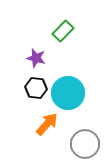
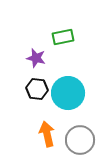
green rectangle: moved 6 px down; rotated 35 degrees clockwise
black hexagon: moved 1 px right, 1 px down
orange arrow: moved 10 px down; rotated 55 degrees counterclockwise
gray circle: moved 5 px left, 4 px up
